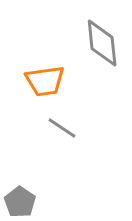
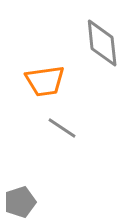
gray pentagon: rotated 20 degrees clockwise
